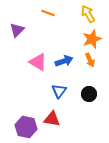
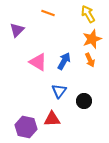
blue arrow: rotated 42 degrees counterclockwise
black circle: moved 5 px left, 7 px down
red triangle: rotated 12 degrees counterclockwise
